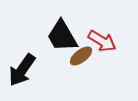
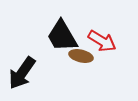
brown ellipse: rotated 50 degrees clockwise
black arrow: moved 3 px down
